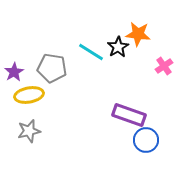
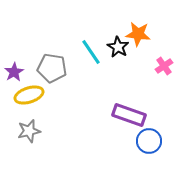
black star: rotated 10 degrees counterclockwise
cyan line: rotated 24 degrees clockwise
yellow ellipse: rotated 8 degrees counterclockwise
blue circle: moved 3 px right, 1 px down
